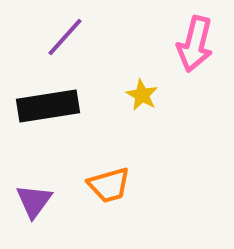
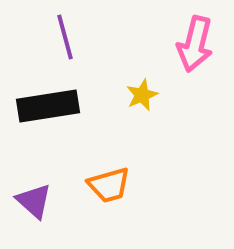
purple line: rotated 57 degrees counterclockwise
yellow star: rotated 20 degrees clockwise
purple triangle: rotated 24 degrees counterclockwise
